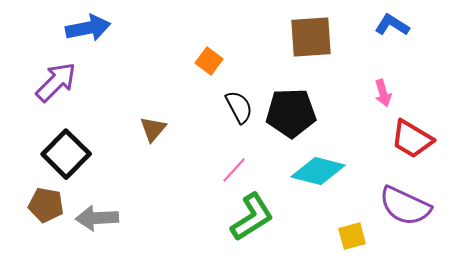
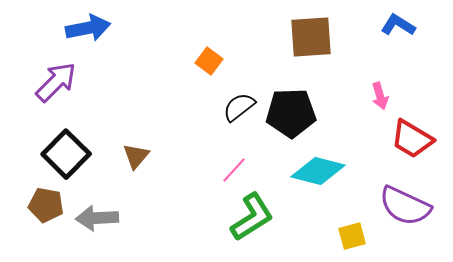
blue L-shape: moved 6 px right
pink arrow: moved 3 px left, 3 px down
black semicircle: rotated 100 degrees counterclockwise
brown triangle: moved 17 px left, 27 px down
